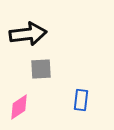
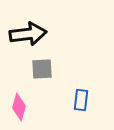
gray square: moved 1 px right
pink diamond: rotated 40 degrees counterclockwise
